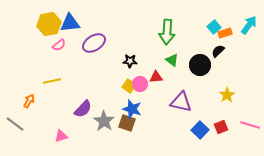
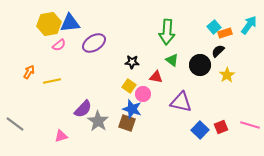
black star: moved 2 px right, 1 px down
red triangle: rotated 16 degrees clockwise
pink circle: moved 3 px right, 10 px down
yellow star: moved 20 px up
orange arrow: moved 29 px up
gray star: moved 6 px left
